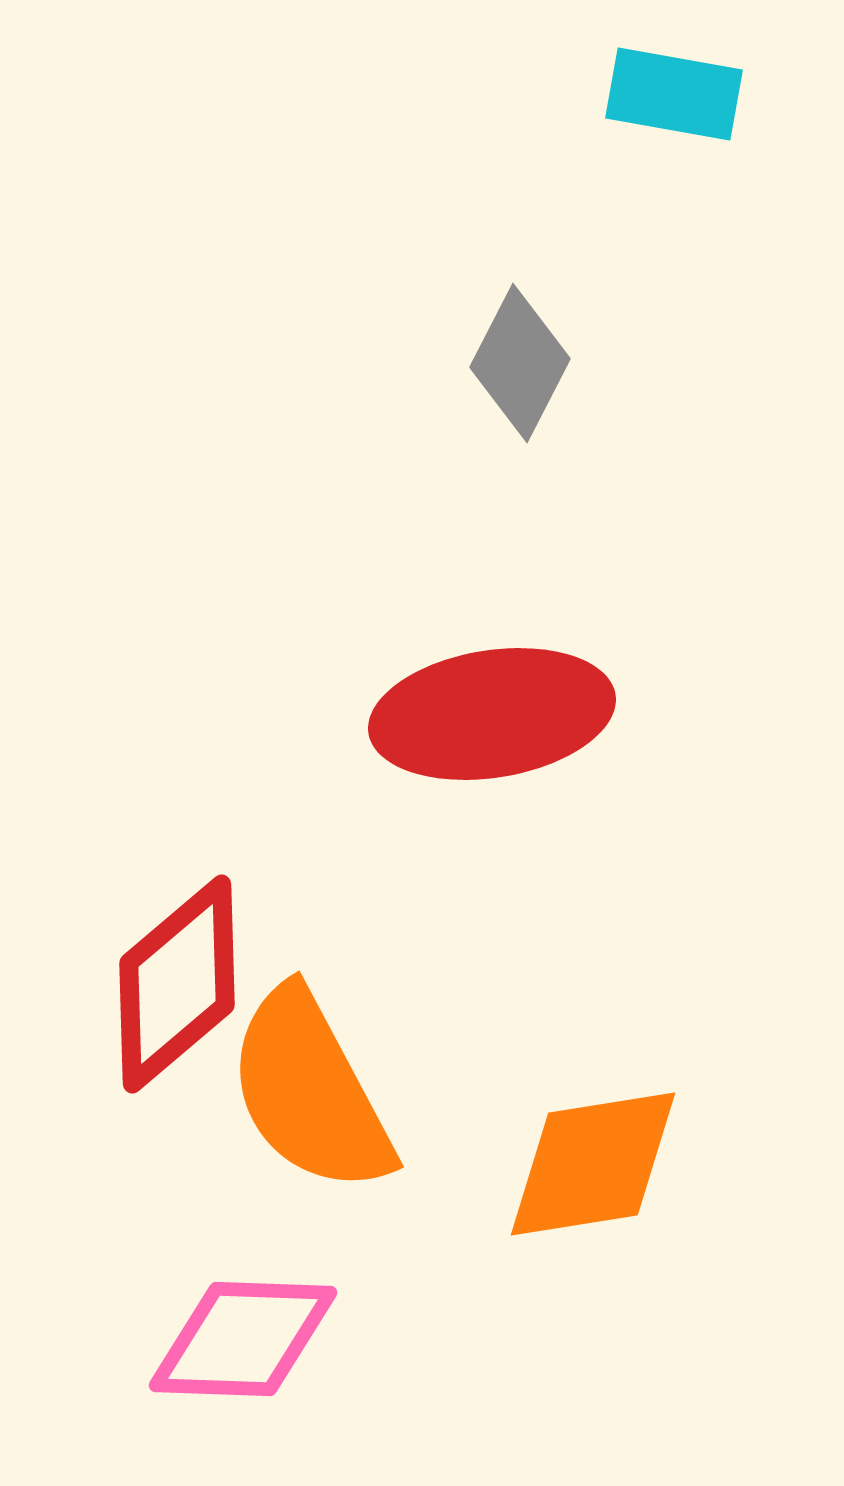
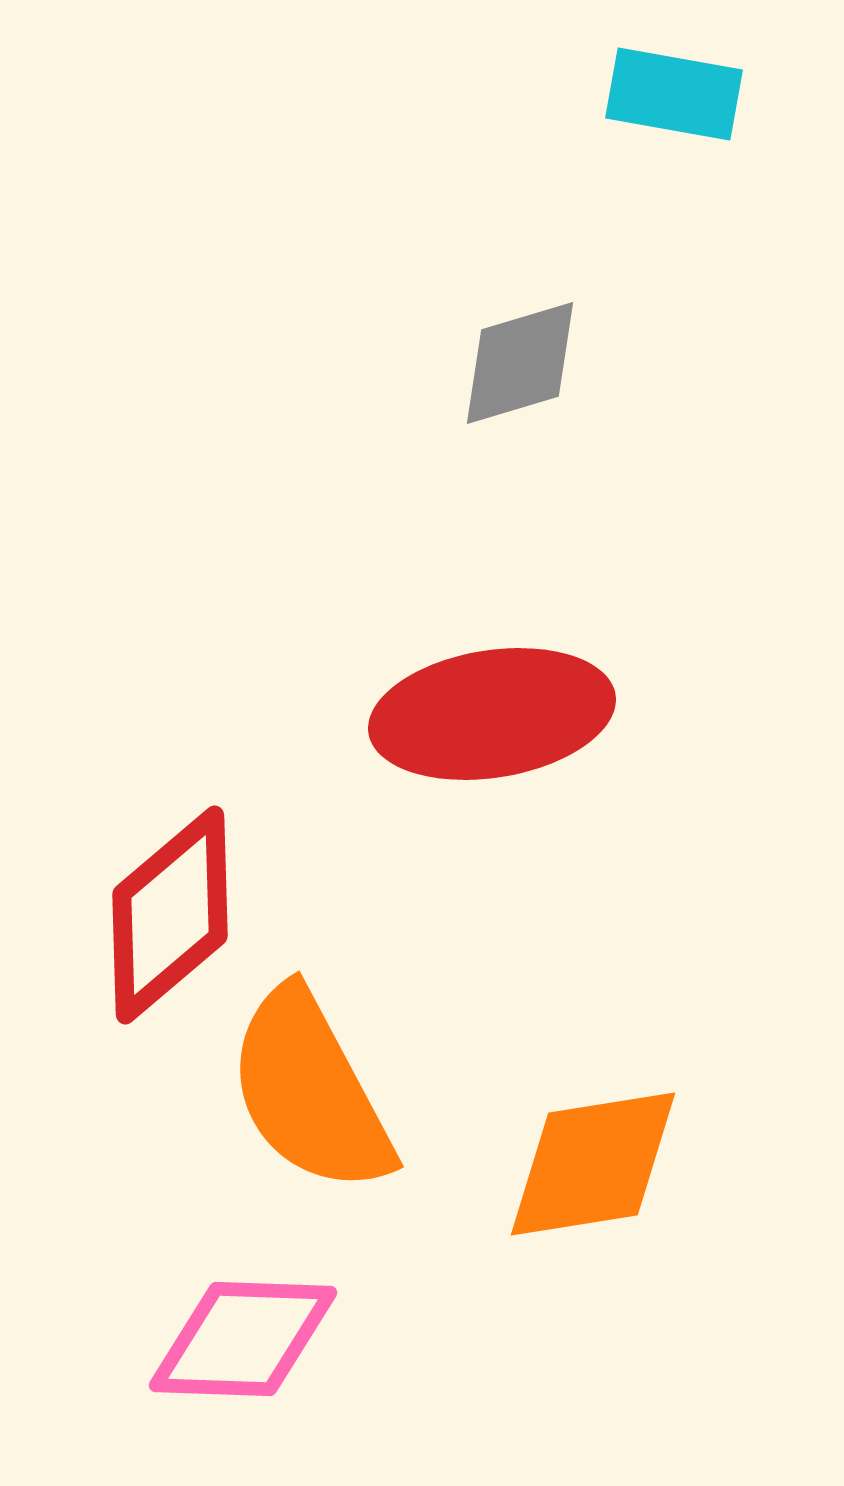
gray diamond: rotated 46 degrees clockwise
red diamond: moved 7 px left, 69 px up
